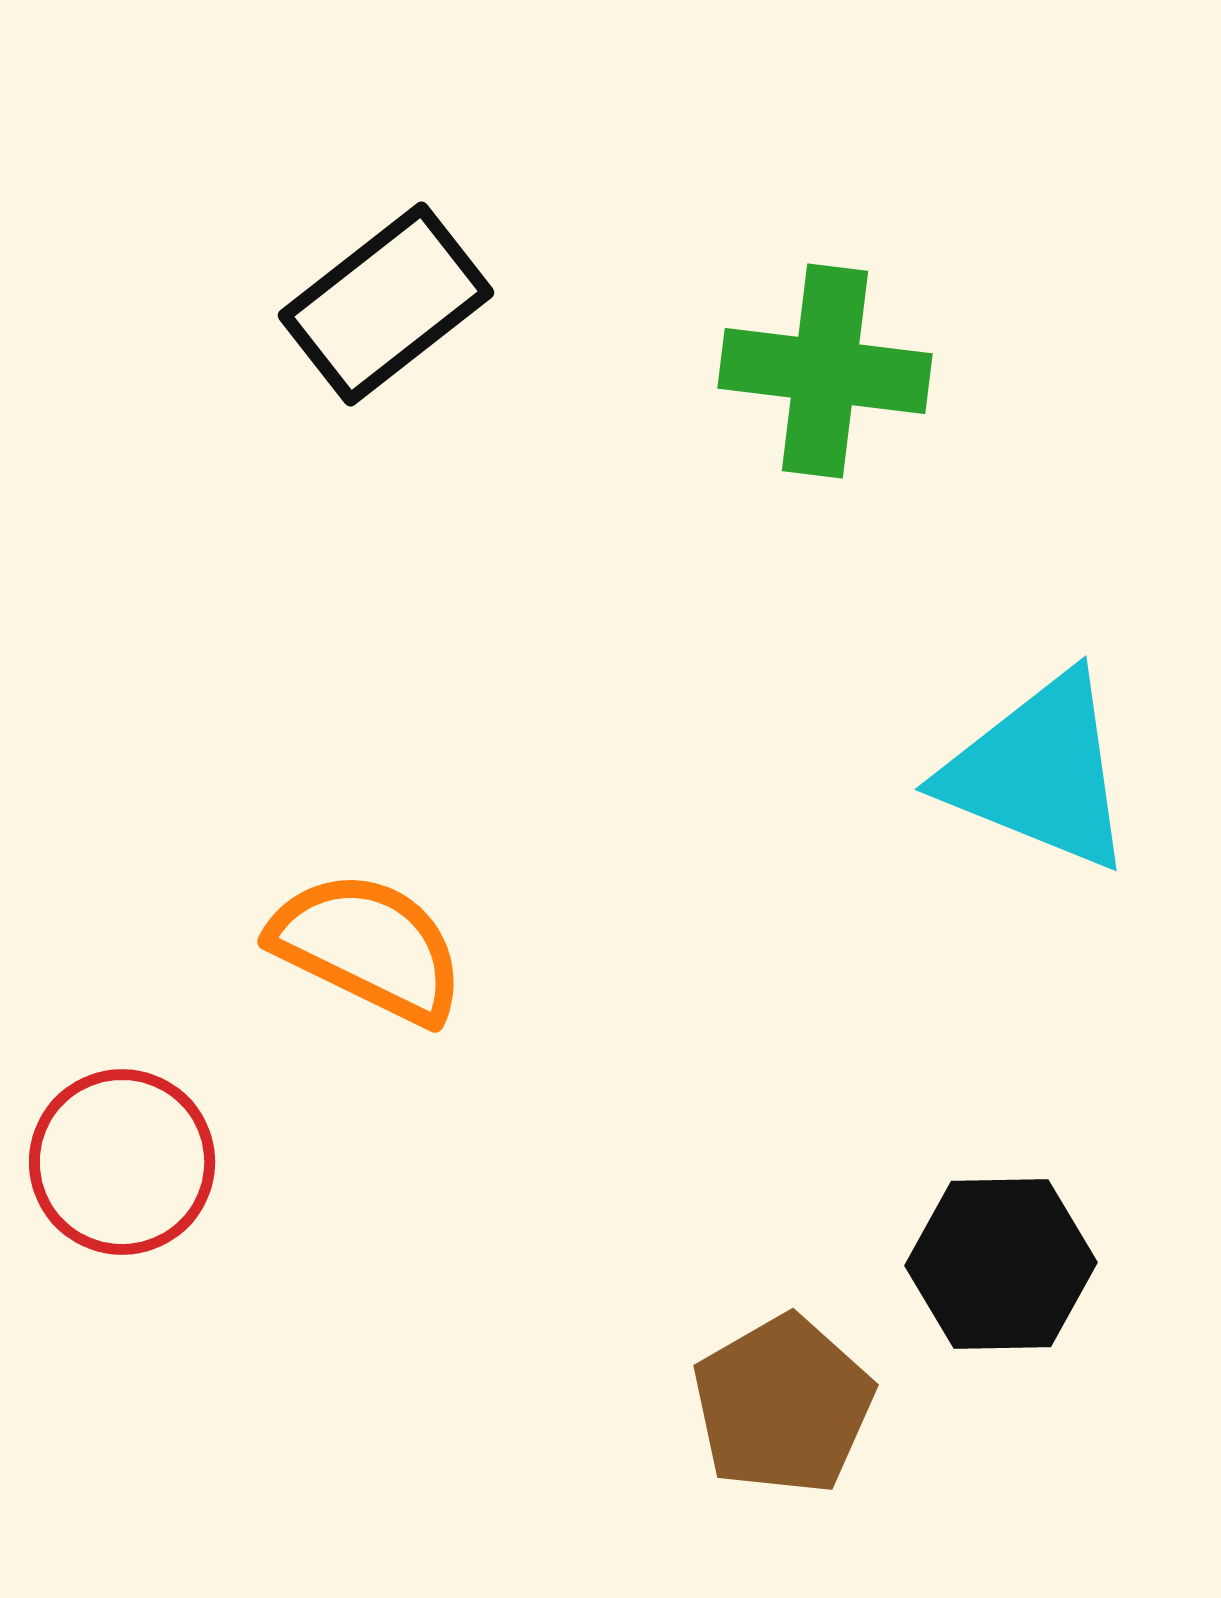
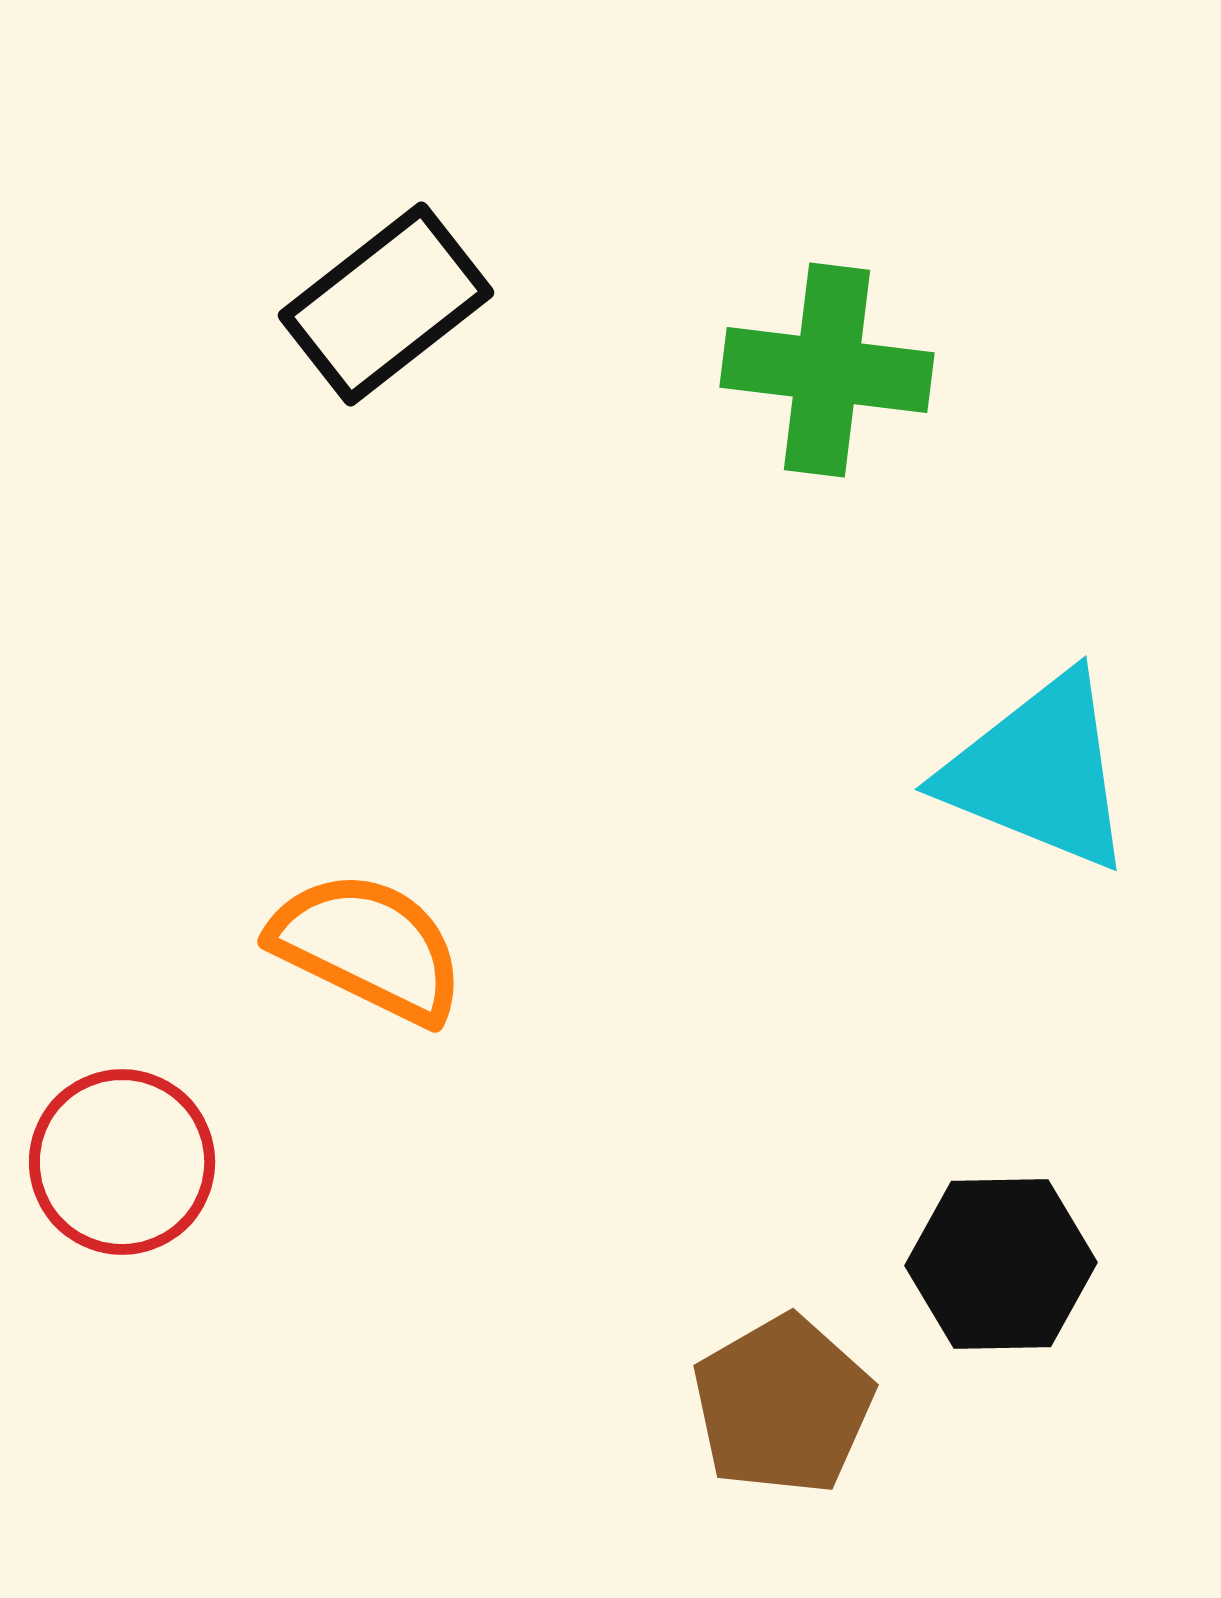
green cross: moved 2 px right, 1 px up
